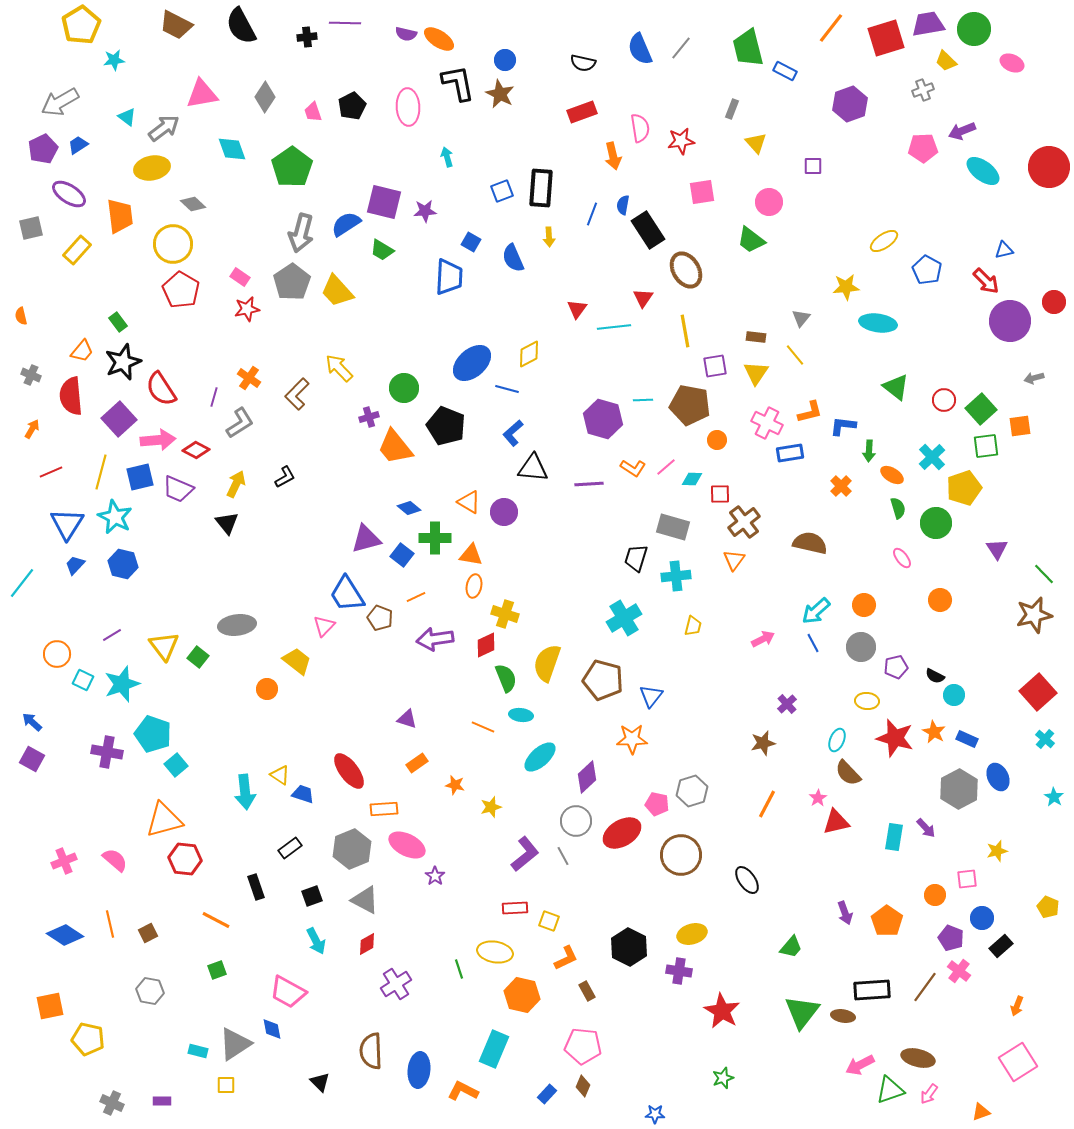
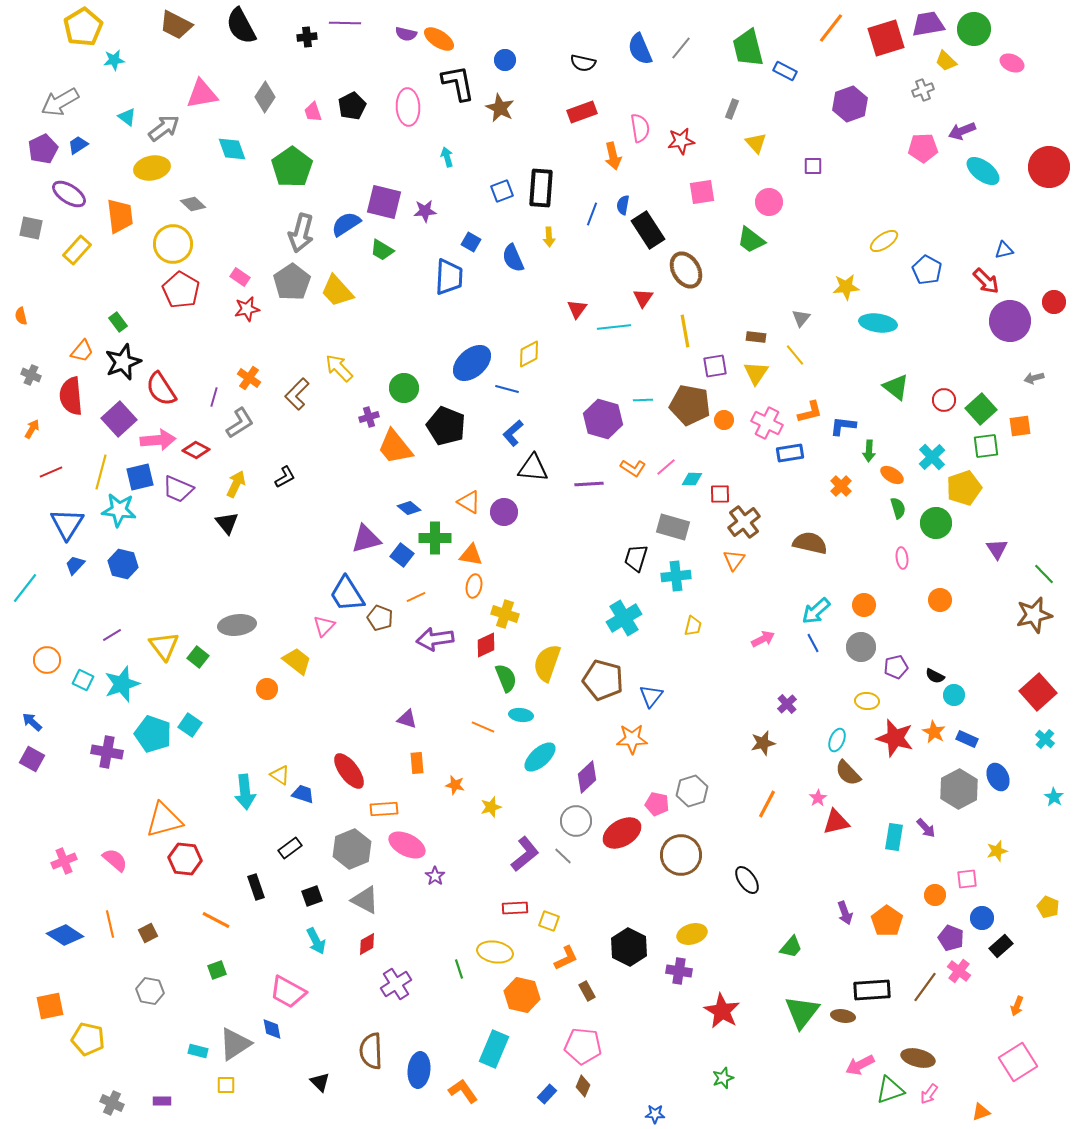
yellow pentagon at (81, 25): moved 2 px right, 2 px down
brown star at (500, 94): moved 14 px down
gray square at (31, 228): rotated 25 degrees clockwise
orange circle at (717, 440): moved 7 px right, 20 px up
cyan star at (115, 517): moved 4 px right, 7 px up; rotated 20 degrees counterclockwise
pink ellipse at (902, 558): rotated 30 degrees clockwise
cyan line at (22, 583): moved 3 px right, 5 px down
orange circle at (57, 654): moved 10 px left, 6 px down
orange rectangle at (417, 763): rotated 60 degrees counterclockwise
cyan square at (176, 765): moved 14 px right, 40 px up; rotated 15 degrees counterclockwise
gray line at (563, 856): rotated 18 degrees counterclockwise
orange L-shape at (463, 1091): rotated 28 degrees clockwise
